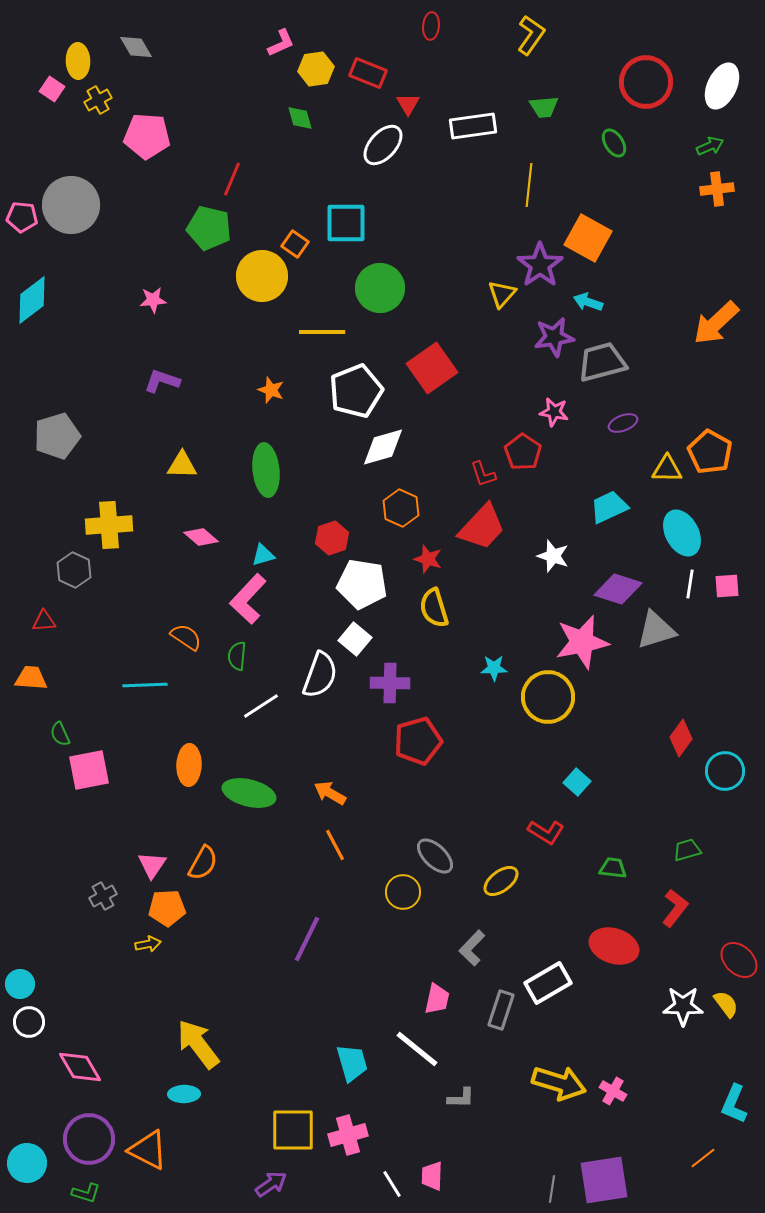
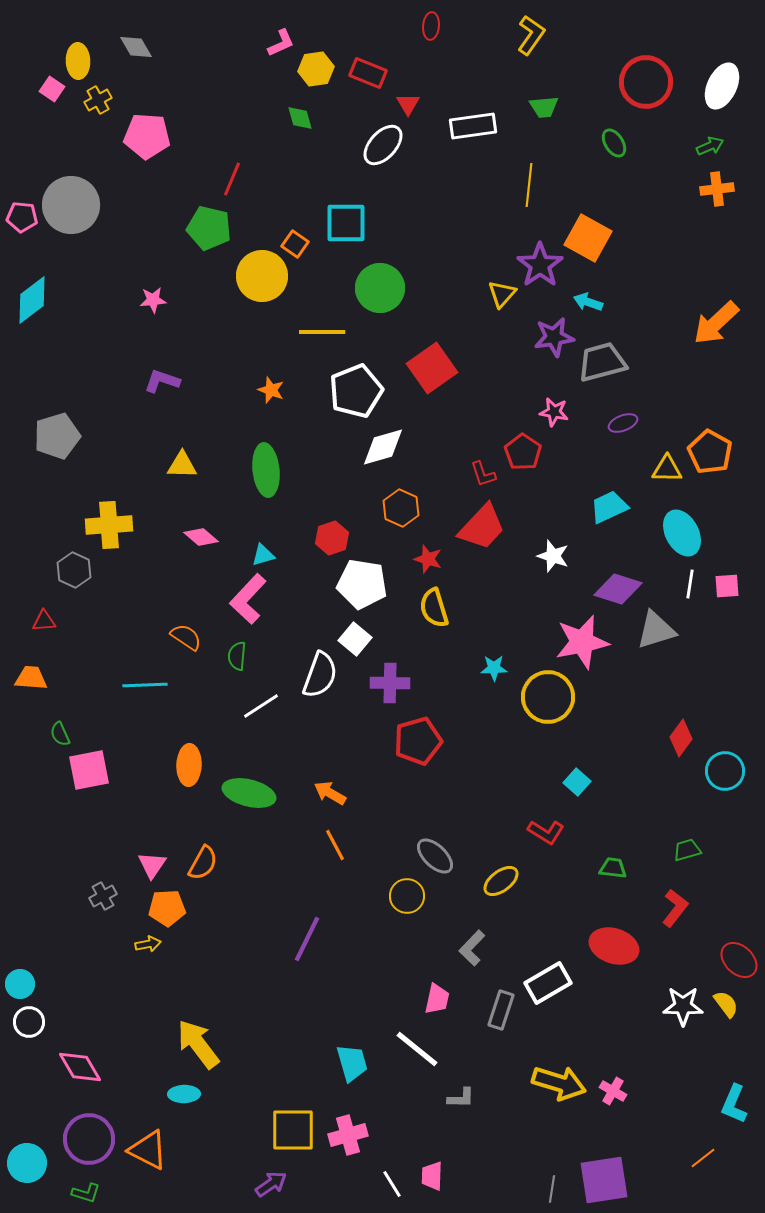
yellow circle at (403, 892): moved 4 px right, 4 px down
